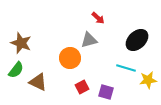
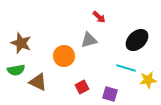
red arrow: moved 1 px right, 1 px up
orange circle: moved 6 px left, 2 px up
green semicircle: rotated 42 degrees clockwise
purple square: moved 4 px right, 2 px down
